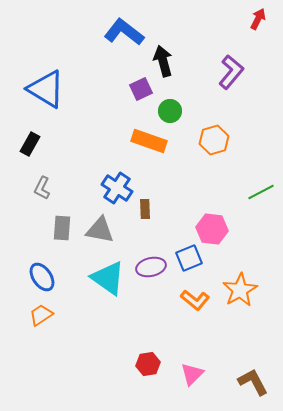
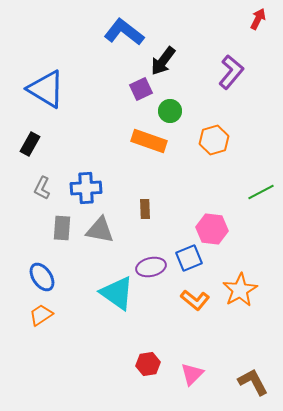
black arrow: rotated 128 degrees counterclockwise
blue cross: moved 31 px left; rotated 36 degrees counterclockwise
cyan triangle: moved 9 px right, 15 px down
